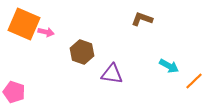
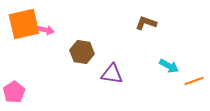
brown L-shape: moved 4 px right, 4 px down
orange square: rotated 36 degrees counterclockwise
pink arrow: moved 2 px up
brown hexagon: rotated 10 degrees counterclockwise
orange line: rotated 24 degrees clockwise
pink pentagon: rotated 20 degrees clockwise
